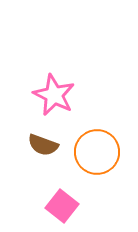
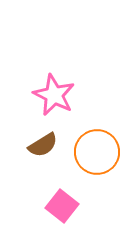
brown semicircle: rotated 52 degrees counterclockwise
